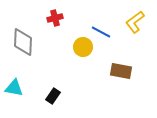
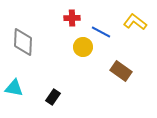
red cross: moved 17 px right; rotated 14 degrees clockwise
yellow L-shape: rotated 75 degrees clockwise
brown rectangle: rotated 25 degrees clockwise
black rectangle: moved 1 px down
